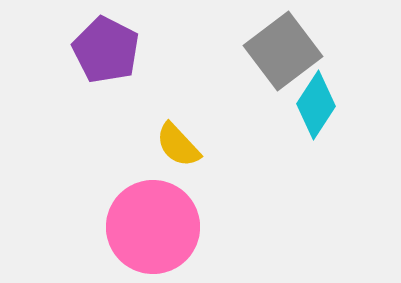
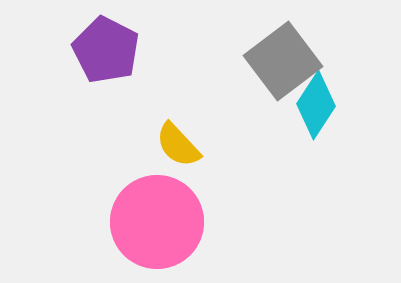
gray square: moved 10 px down
pink circle: moved 4 px right, 5 px up
